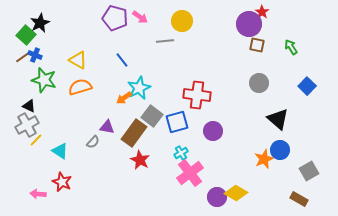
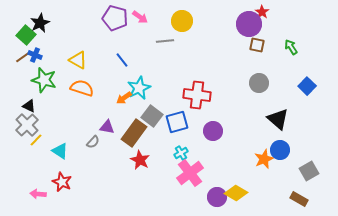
orange semicircle at (80, 87): moved 2 px right, 1 px down; rotated 35 degrees clockwise
gray cross at (27, 125): rotated 15 degrees counterclockwise
